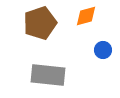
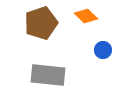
orange diamond: rotated 60 degrees clockwise
brown pentagon: moved 1 px right
